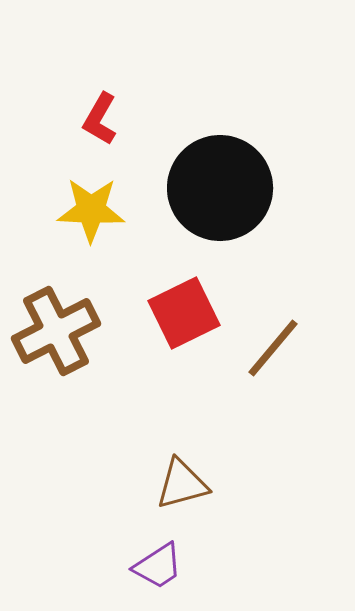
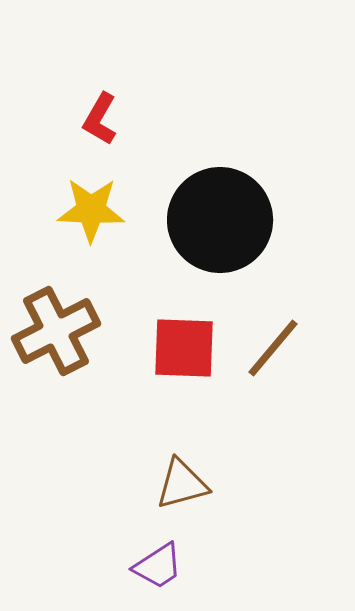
black circle: moved 32 px down
red square: moved 35 px down; rotated 28 degrees clockwise
